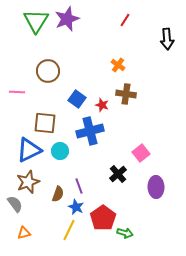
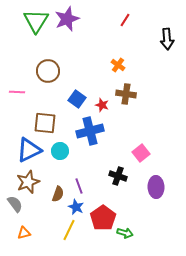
black cross: moved 2 px down; rotated 30 degrees counterclockwise
